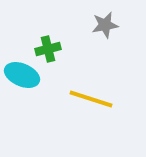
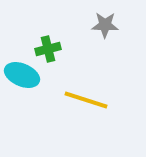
gray star: rotated 12 degrees clockwise
yellow line: moved 5 px left, 1 px down
